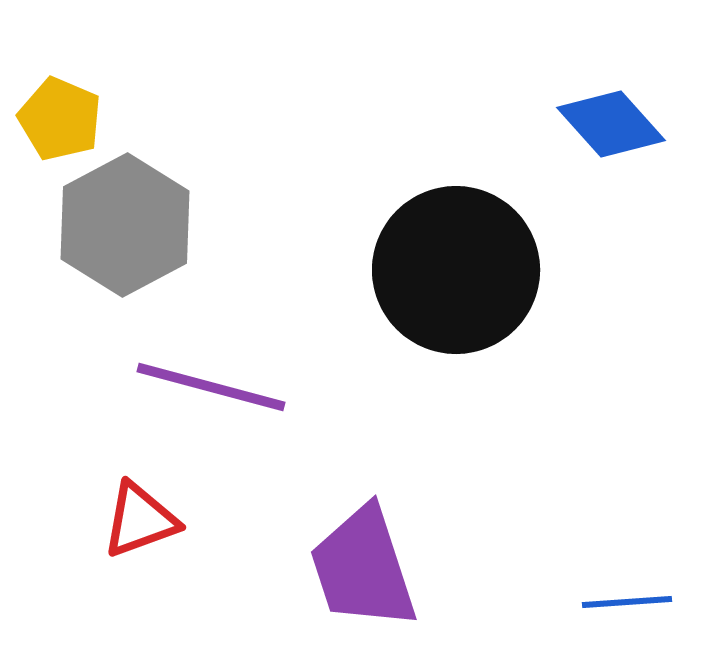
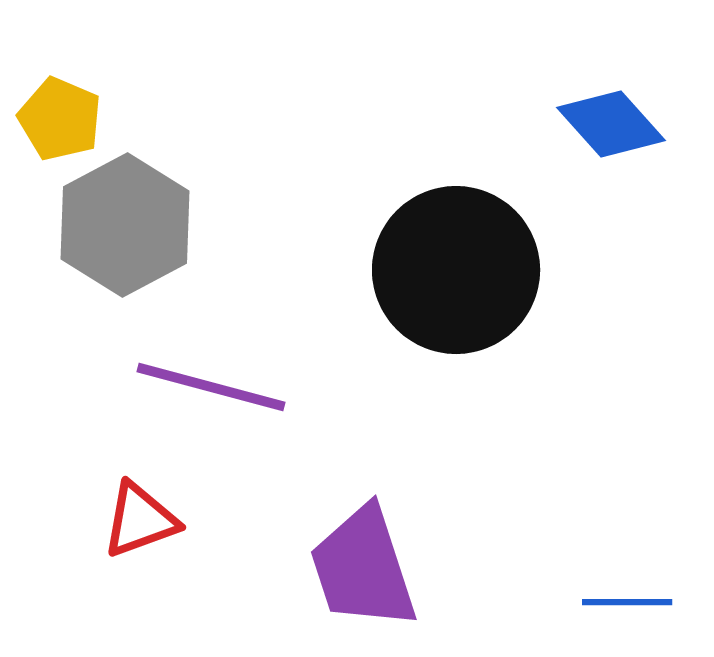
blue line: rotated 4 degrees clockwise
